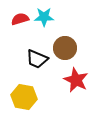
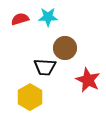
cyan star: moved 4 px right
black trapezoid: moved 8 px right, 8 px down; rotated 20 degrees counterclockwise
red star: moved 12 px right
yellow hexagon: moved 6 px right; rotated 20 degrees clockwise
